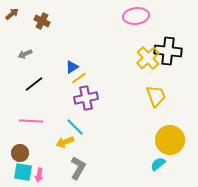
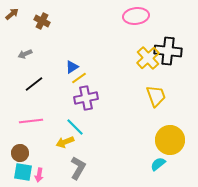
pink line: rotated 10 degrees counterclockwise
